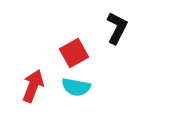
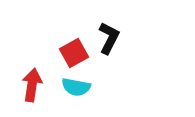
black L-shape: moved 8 px left, 10 px down
red arrow: moved 1 px left, 1 px up; rotated 12 degrees counterclockwise
